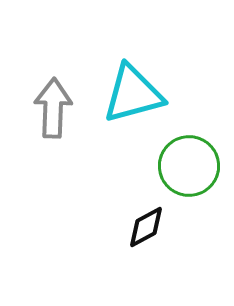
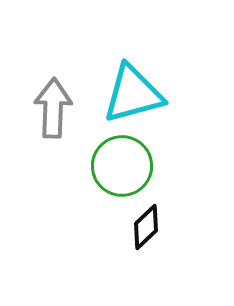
green circle: moved 67 px left
black diamond: rotated 15 degrees counterclockwise
